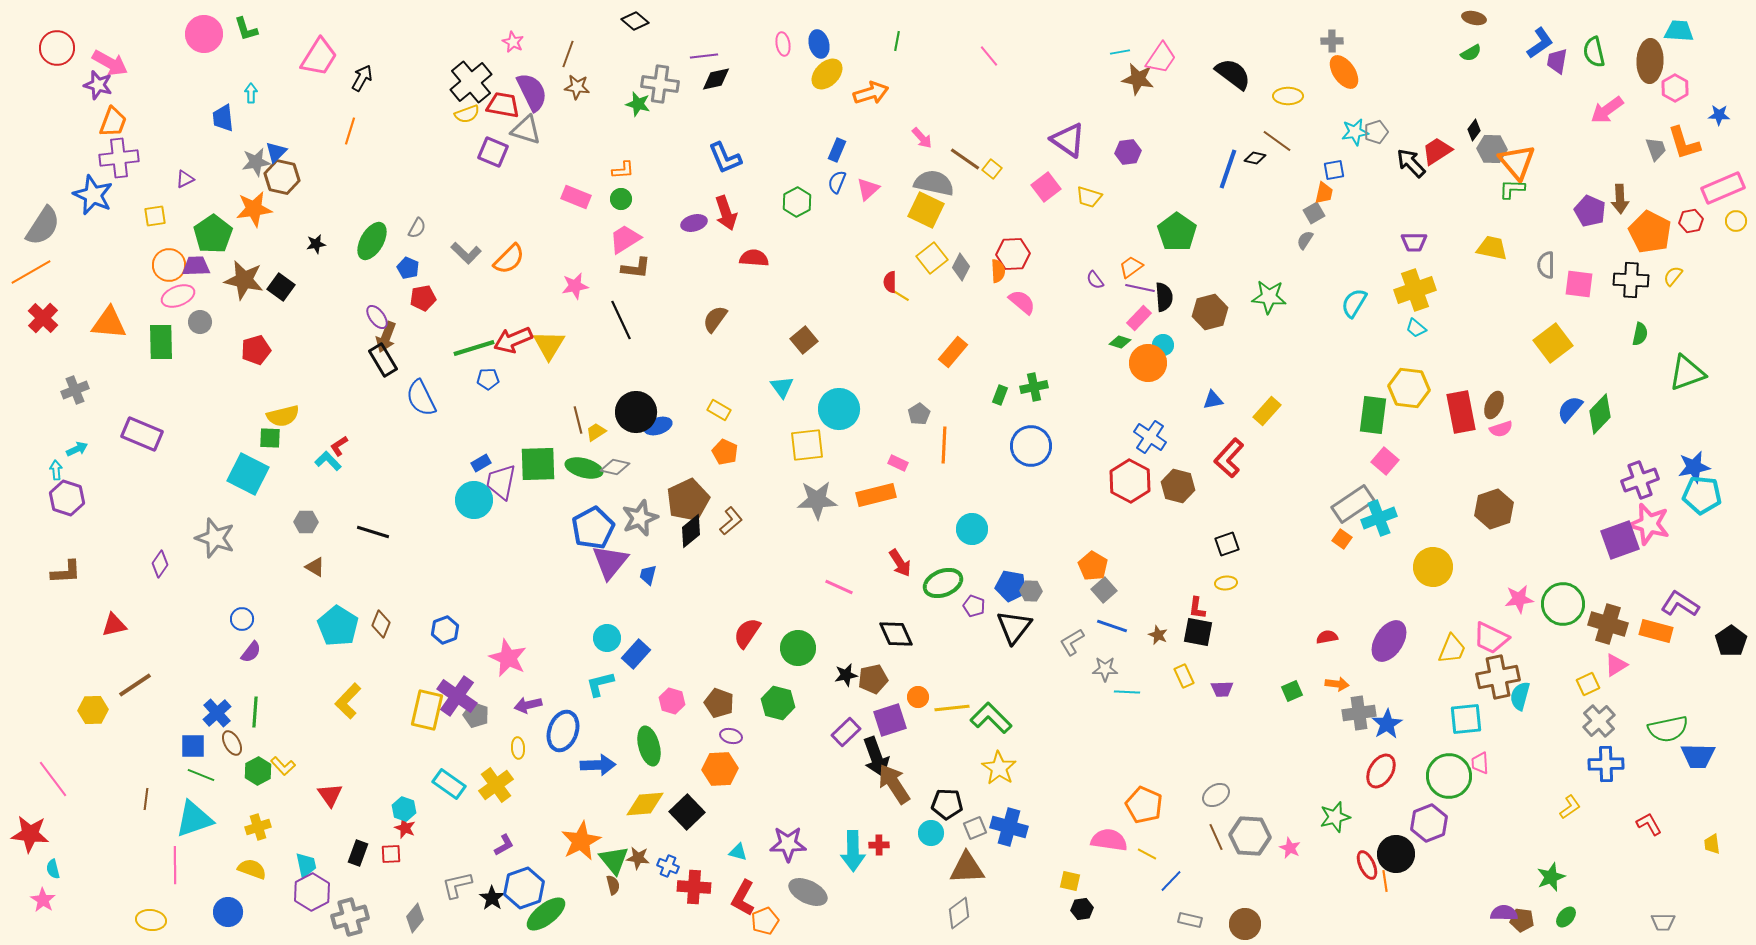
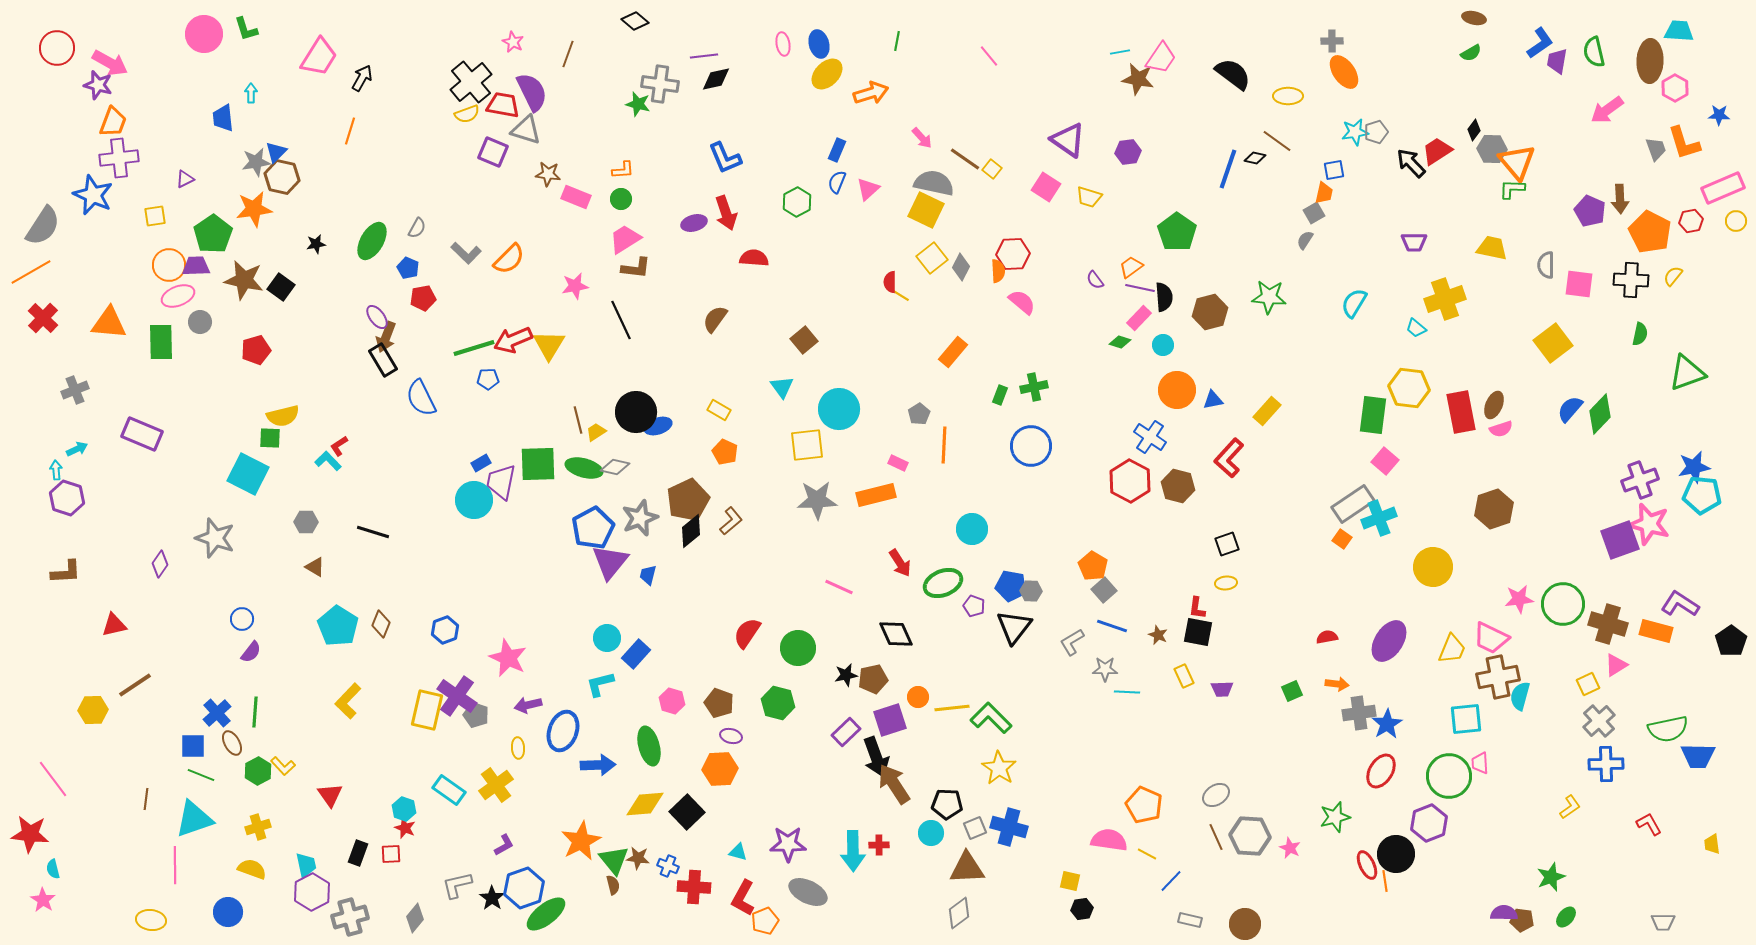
brown star at (577, 87): moved 29 px left, 87 px down
pink square at (1046, 187): rotated 20 degrees counterclockwise
yellow cross at (1415, 290): moved 30 px right, 9 px down
orange circle at (1148, 363): moved 29 px right, 27 px down
cyan rectangle at (449, 784): moved 6 px down
